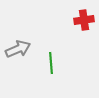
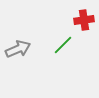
green line: moved 12 px right, 18 px up; rotated 50 degrees clockwise
